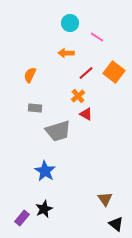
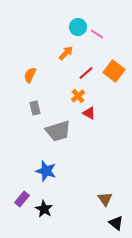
cyan circle: moved 8 px right, 4 px down
pink line: moved 3 px up
orange arrow: rotated 133 degrees clockwise
orange square: moved 1 px up
gray rectangle: rotated 72 degrees clockwise
red triangle: moved 3 px right, 1 px up
blue star: moved 1 px right; rotated 15 degrees counterclockwise
black star: rotated 18 degrees counterclockwise
purple rectangle: moved 19 px up
black triangle: moved 1 px up
